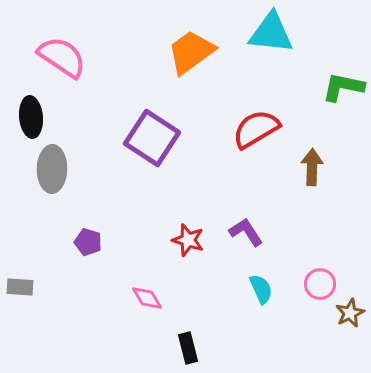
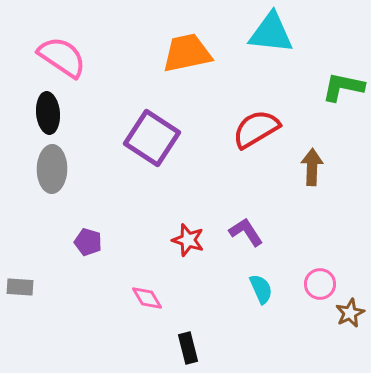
orange trapezoid: moved 4 px left, 1 px down; rotated 24 degrees clockwise
black ellipse: moved 17 px right, 4 px up
